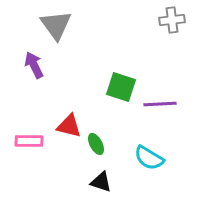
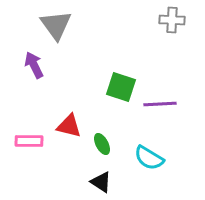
gray cross: rotated 10 degrees clockwise
green ellipse: moved 6 px right
black triangle: rotated 15 degrees clockwise
